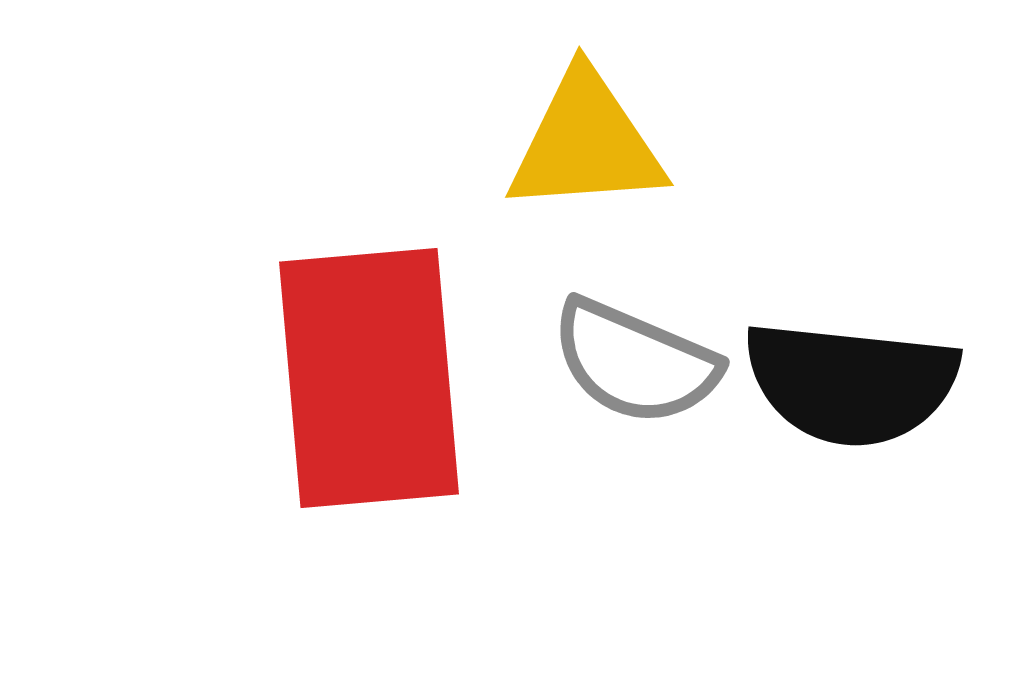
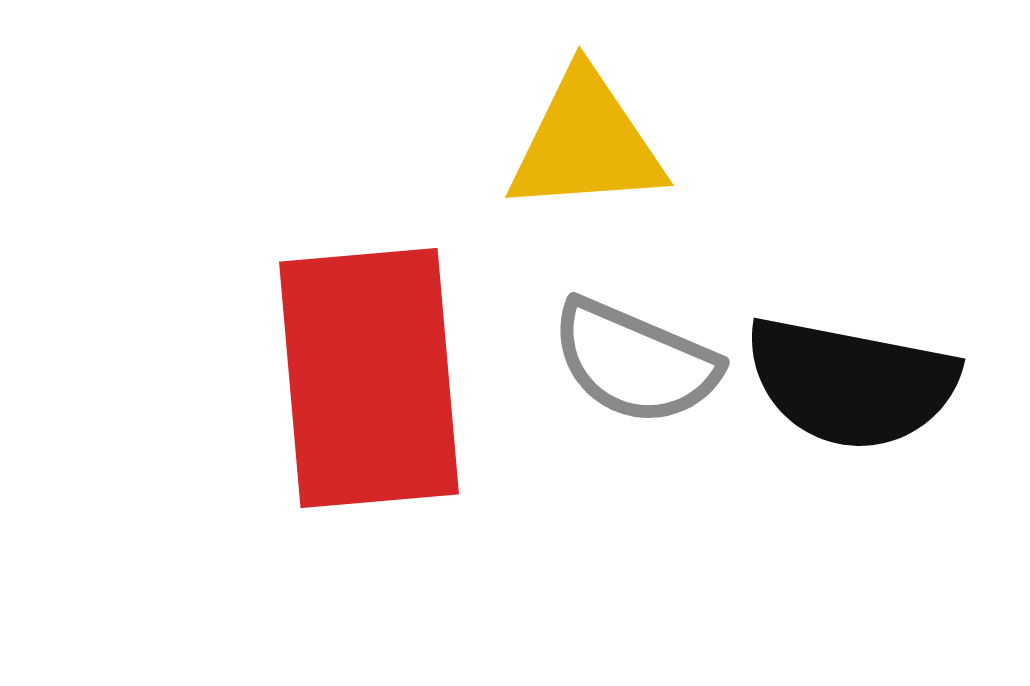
black semicircle: rotated 5 degrees clockwise
